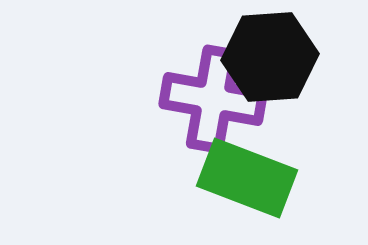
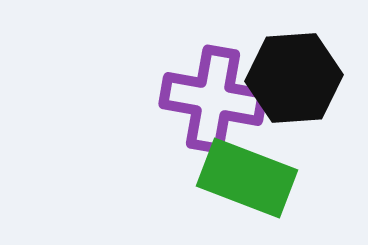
black hexagon: moved 24 px right, 21 px down
